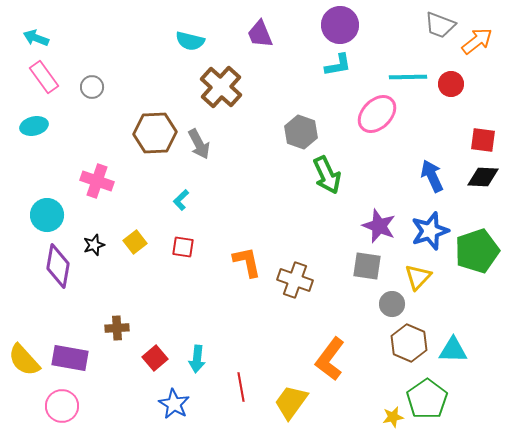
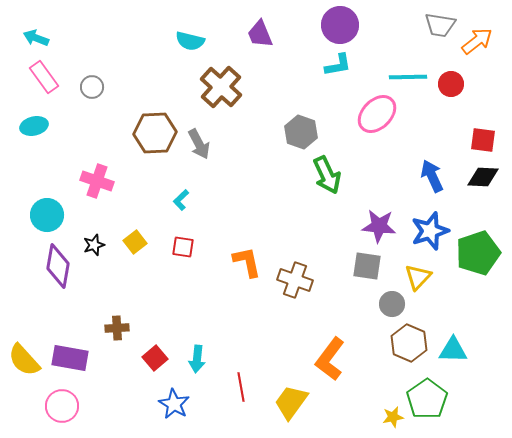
gray trapezoid at (440, 25): rotated 12 degrees counterclockwise
purple star at (379, 226): rotated 16 degrees counterclockwise
green pentagon at (477, 251): moved 1 px right, 2 px down
